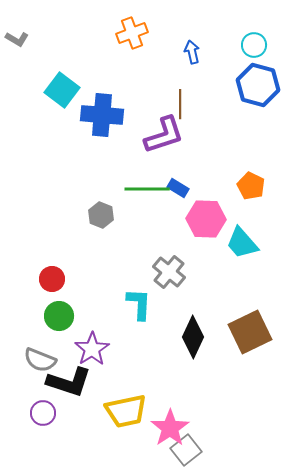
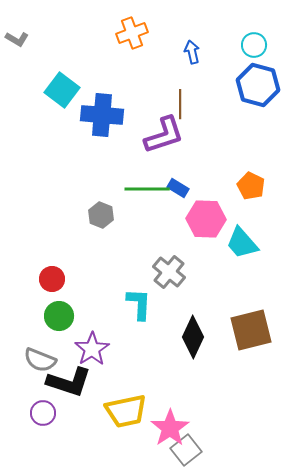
brown square: moved 1 px right, 2 px up; rotated 12 degrees clockwise
